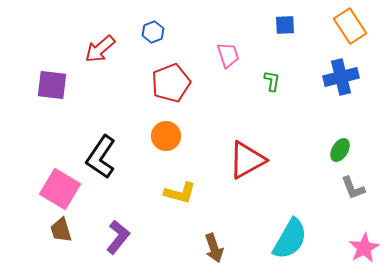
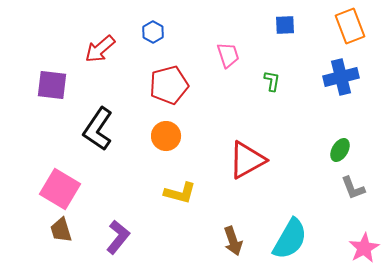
orange rectangle: rotated 12 degrees clockwise
blue hexagon: rotated 10 degrees counterclockwise
red pentagon: moved 2 px left, 2 px down; rotated 6 degrees clockwise
black L-shape: moved 3 px left, 28 px up
brown arrow: moved 19 px right, 7 px up
